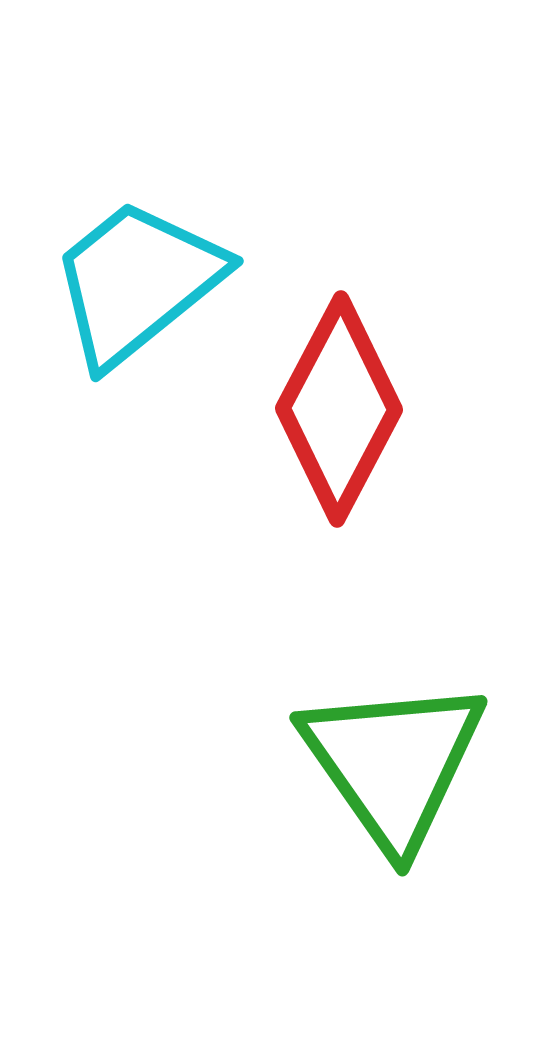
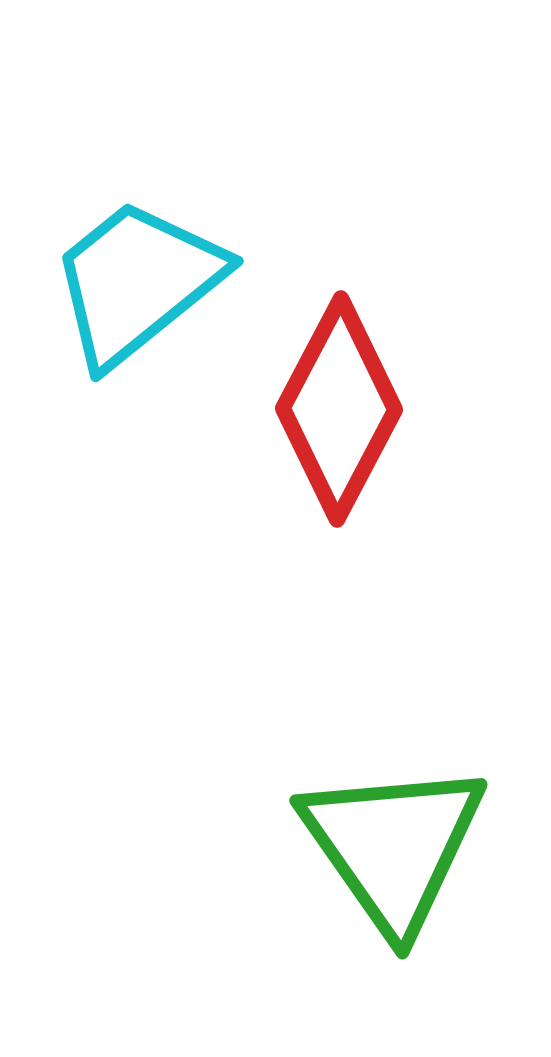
green triangle: moved 83 px down
